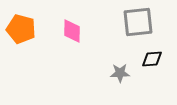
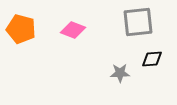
pink diamond: moved 1 px right, 1 px up; rotated 70 degrees counterclockwise
